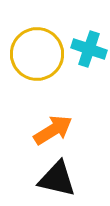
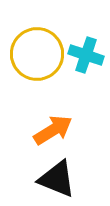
cyan cross: moved 3 px left, 6 px down
black triangle: rotated 9 degrees clockwise
